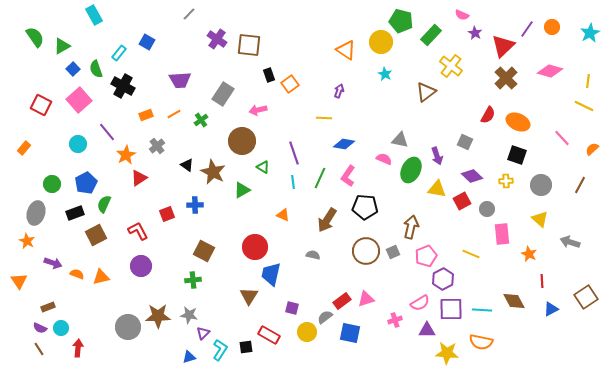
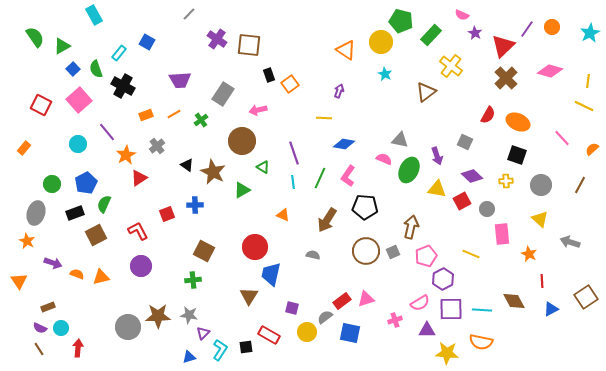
green ellipse at (411, 170): moved 2 px left
